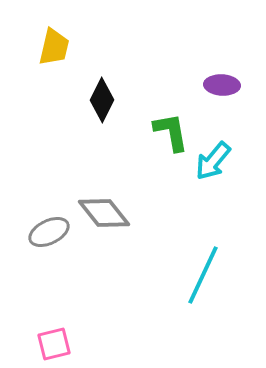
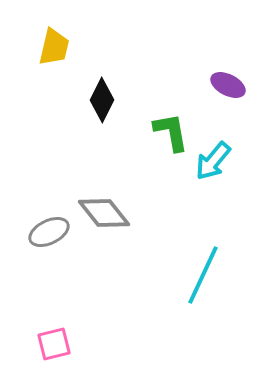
purple ellipse: moved 6 px right; rotated 24 degrees clockwise
